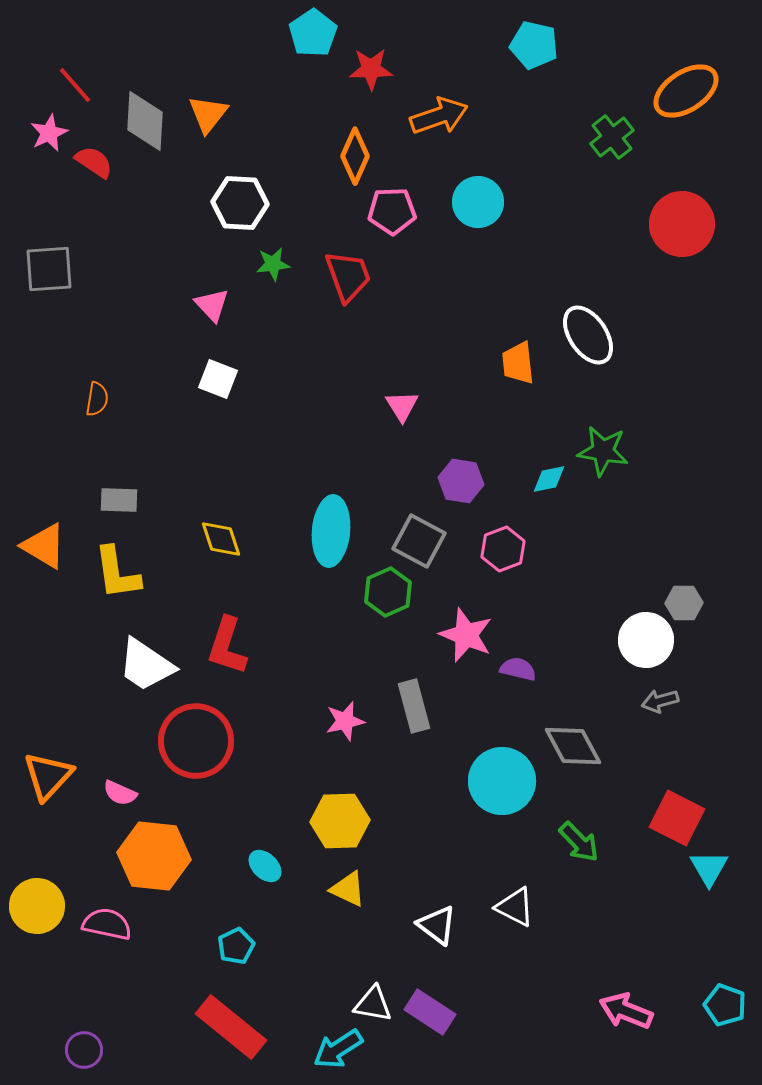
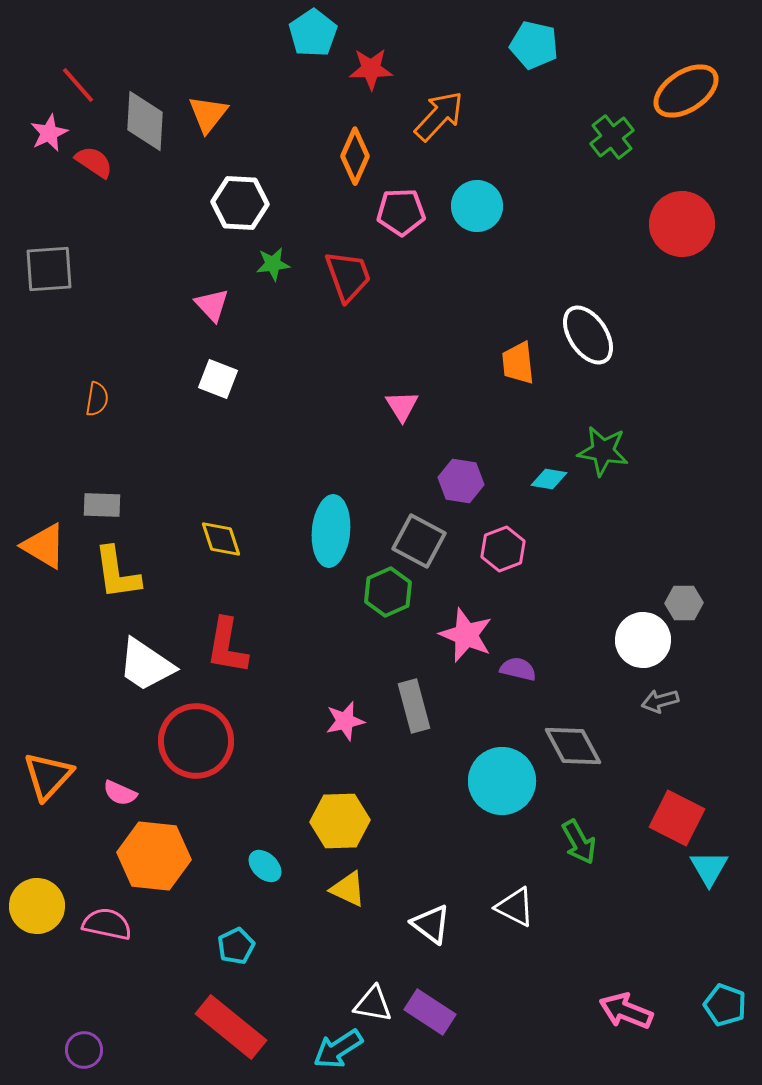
red line at (75, 85): moved 3 px right
orange arrow at (439, 116): rotated 28 degrees counterclockwise
cyan circle at (478, 202): moved 1 px left, 4 px down
pink pentagon at (392, 211): moved 9 px right, 1 px down
cyan diamond at (549, 479): rotated 21 degrees clockwise
gray rectangle at (119, 500): moved 17 px left, 5 px down
white circle at (646, 640): moved 3 px left
red L-shape at (227, 646): rotated 8 degrees counterclockwise
green arrow at (579, 842): rotated 15 degrees clockwise
white triangle at (437, 925): moved 6 px left, 1 px up
